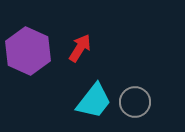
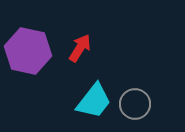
purple hexagon: rotated 12 degrees counterclockwise
gray circle: moved 2 px down
